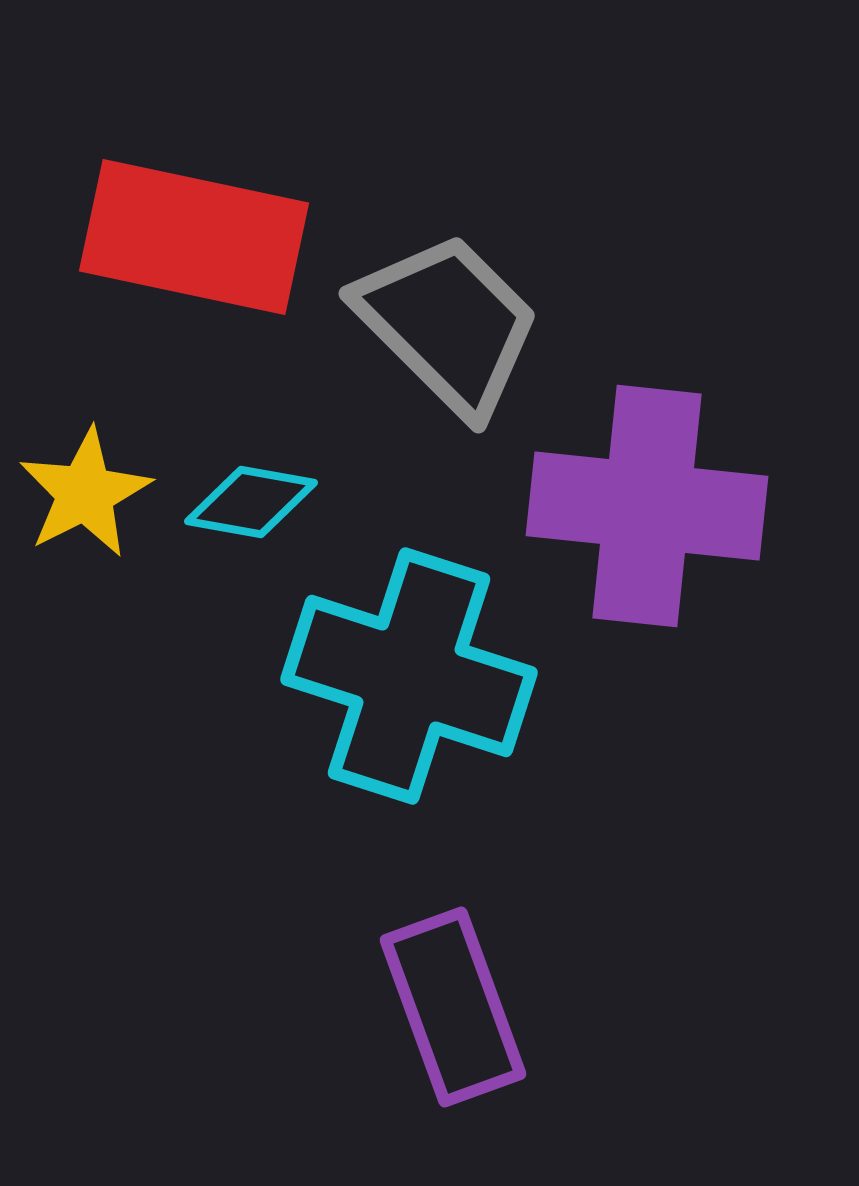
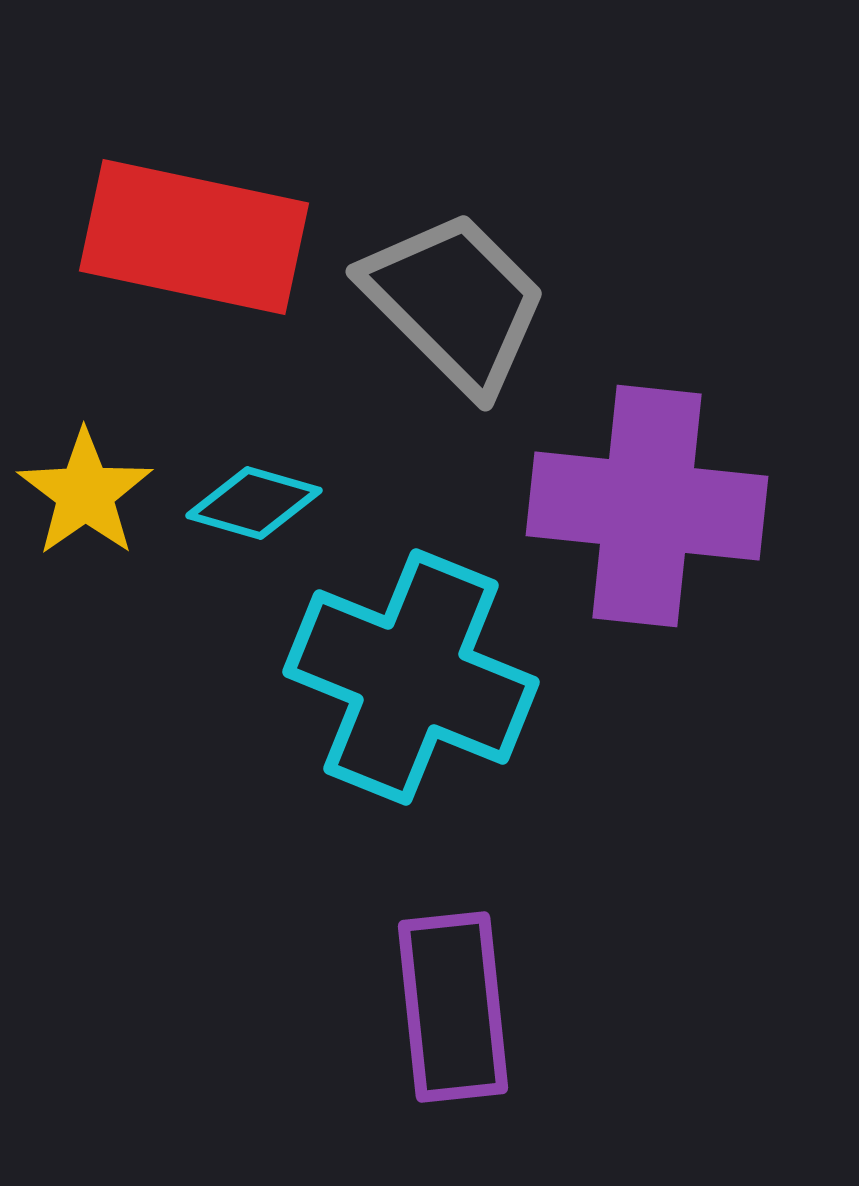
gray trapezoid: moved 7 px right, 22 px up
yellow star: rotated 8 degrees counterclockwise
cyan diamond: moved 3 px right, 1 px down; rotated 6 degrees clockwise
cyan cross: moved 2 px right, 1 px down; rotated 4 degrees clockwise
purple rectangle: rotated 14 degrees clockwise
